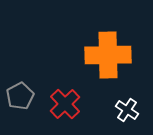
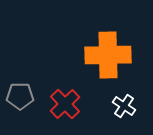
gray pentagon: rotated 28 degrees clockwise
white cross: moved 3 px left, 4 px up
